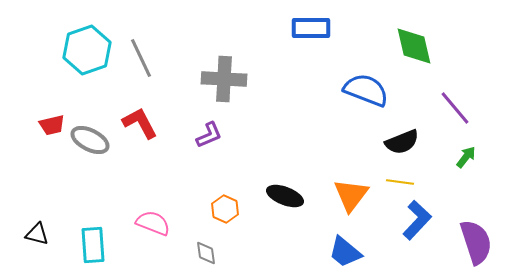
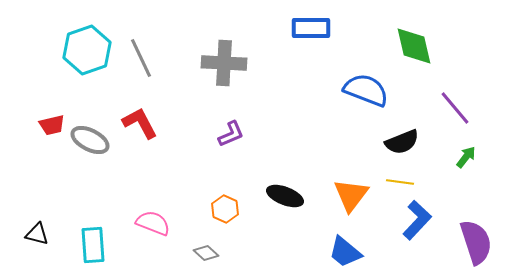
gray cross: moved 16 px up
purple L-shape: moved 22 px right, 1 px up
gray diamond: rotated 40 degrees counterclockwise
